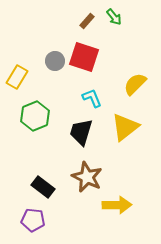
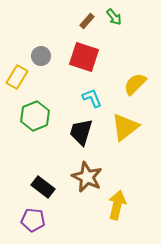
gray circle: moved 14 px left, 5 px up
yellow arrow: rotated 76 degrees counterclockwise
